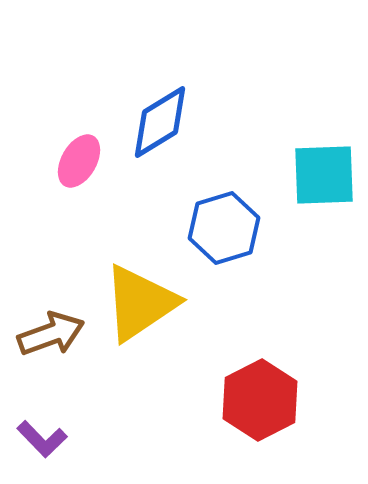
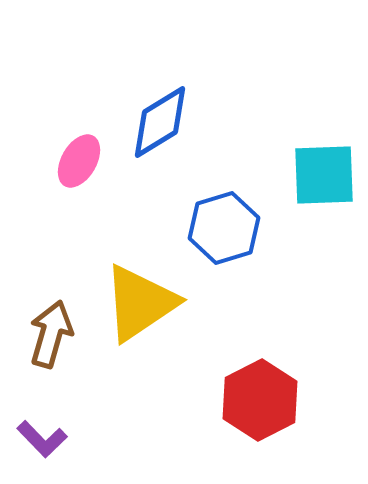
brown arrow: rotated 54 degrees counterclockwise
